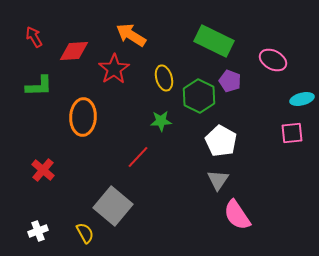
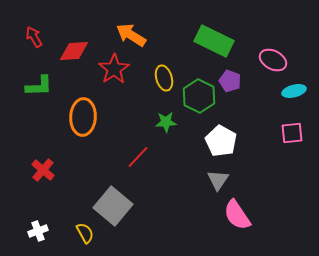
cyan ellipse: moved 8 px left, 8 px up
green star: moved 5 px right, 1 px down
